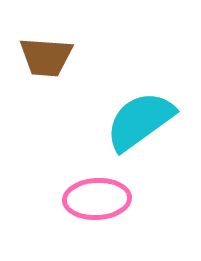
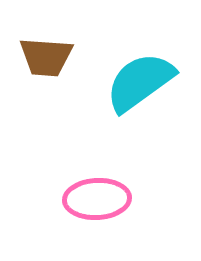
cyan semicircle: moved 39 px up
